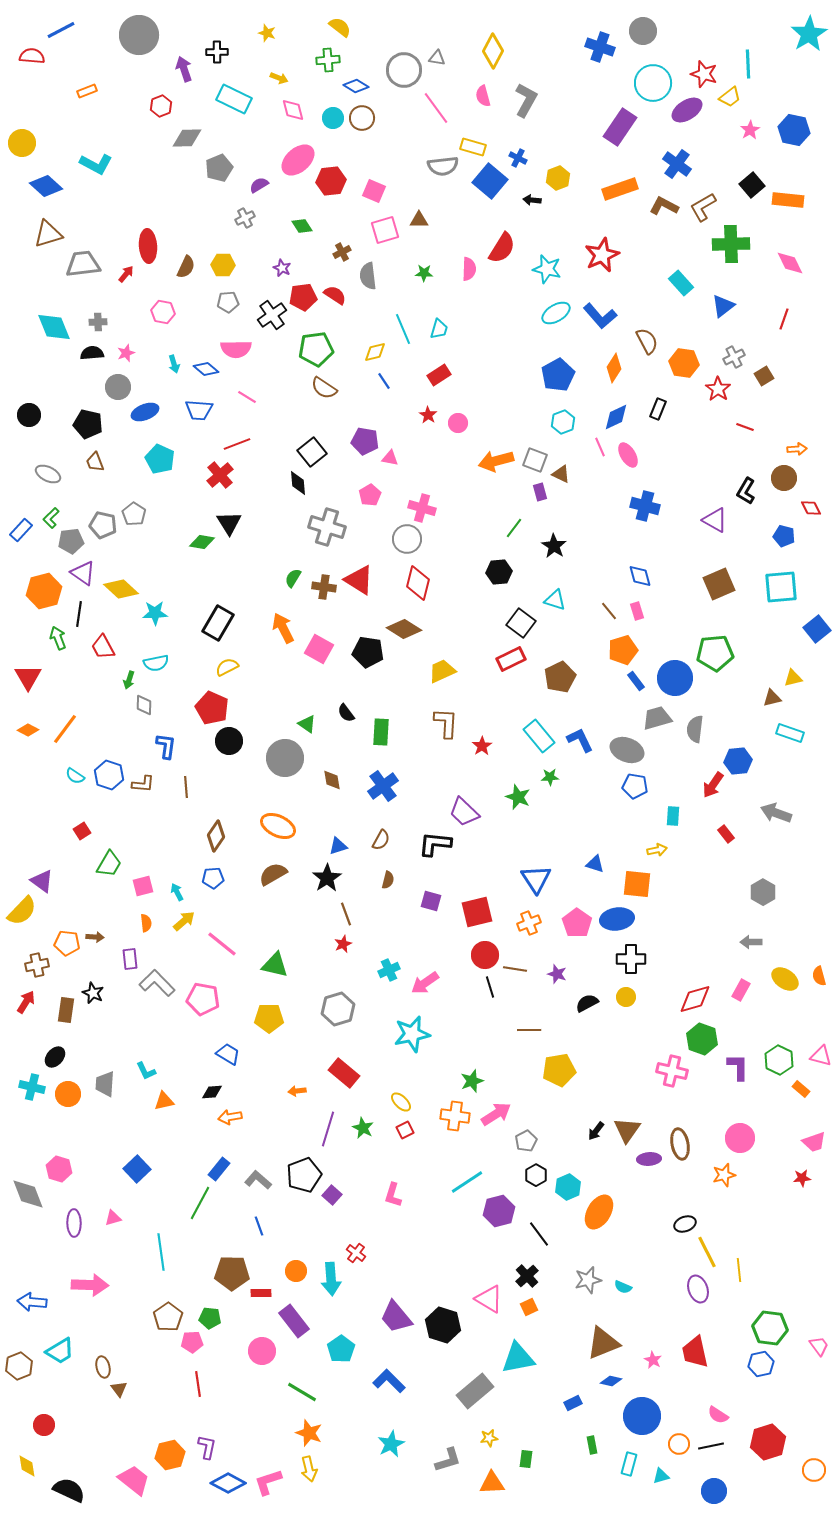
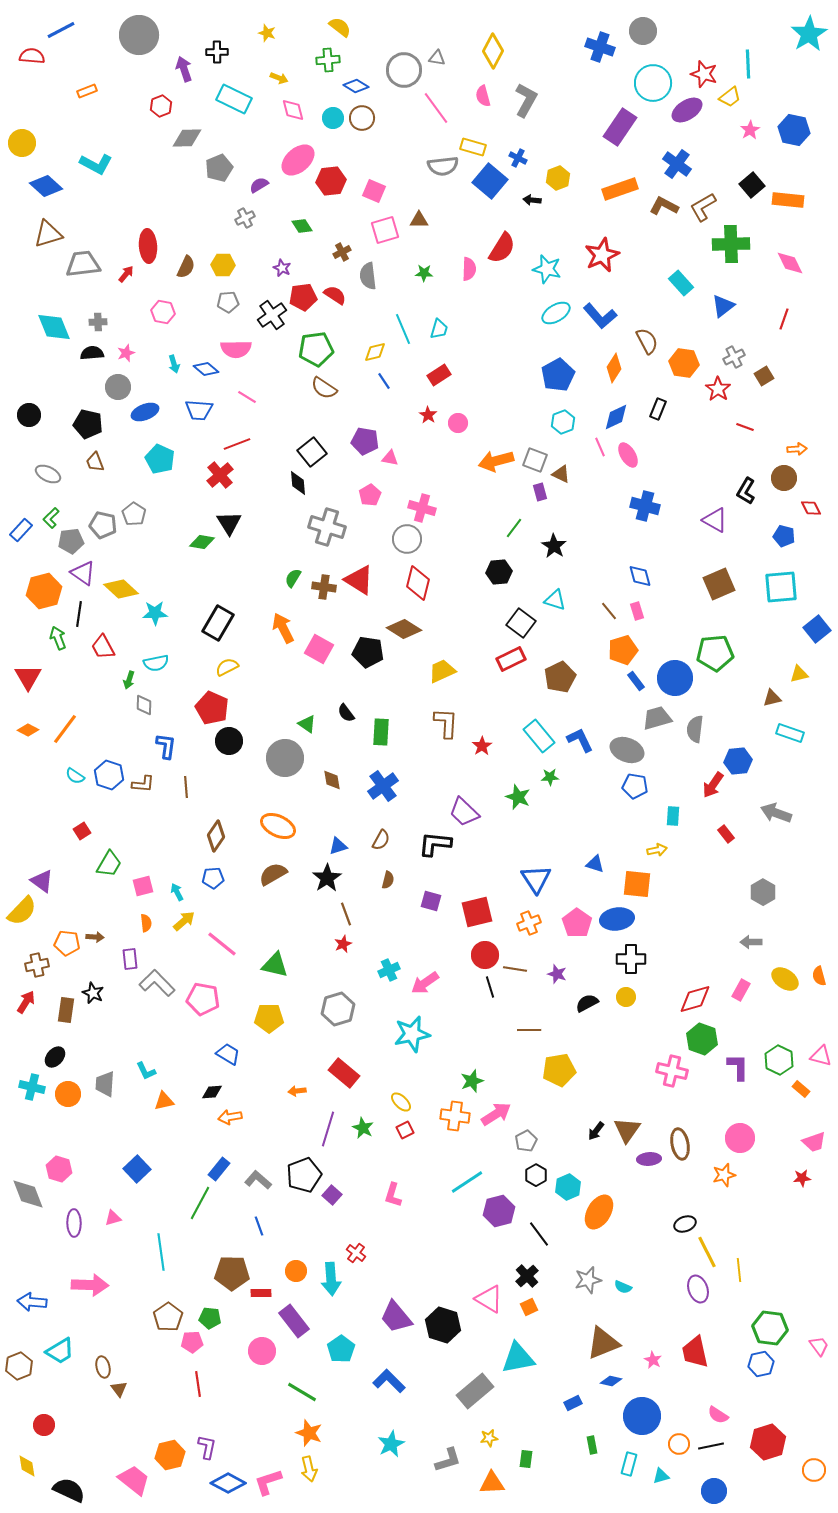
yellow triangle at (793, 678): moved 6 px right, 4 px up
